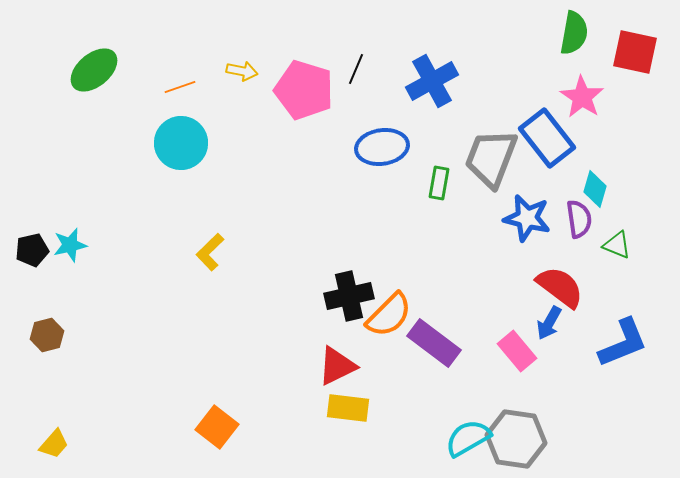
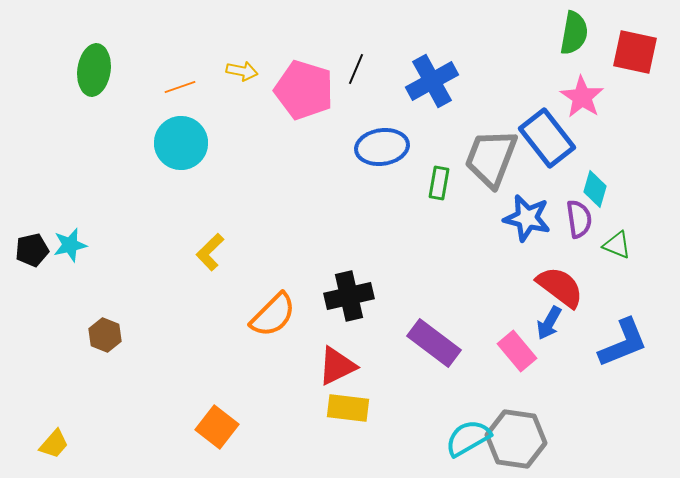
green ellipse: rotated 42 degrees counterclockwise
orange semicircle: moved 116 px left
brown hexagon: moved 58 px right; rotated 24 degrees counterclockwise
